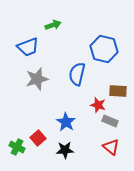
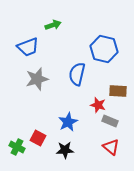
blue star: moved 2 px right; rotated 12 degrees clockwise
red square: rotated 21 degrees counterclockwise
